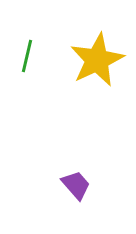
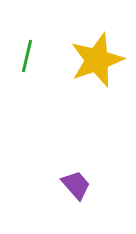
yellow star: rotated 6 degrees clockwise
